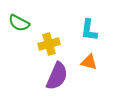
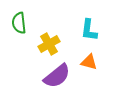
green semicircle: rotated 55 degrees clockwise
yellow cross: rotated 15 degrees counterclockwise
purple semicircle: rotated 28 degrees clockwise
